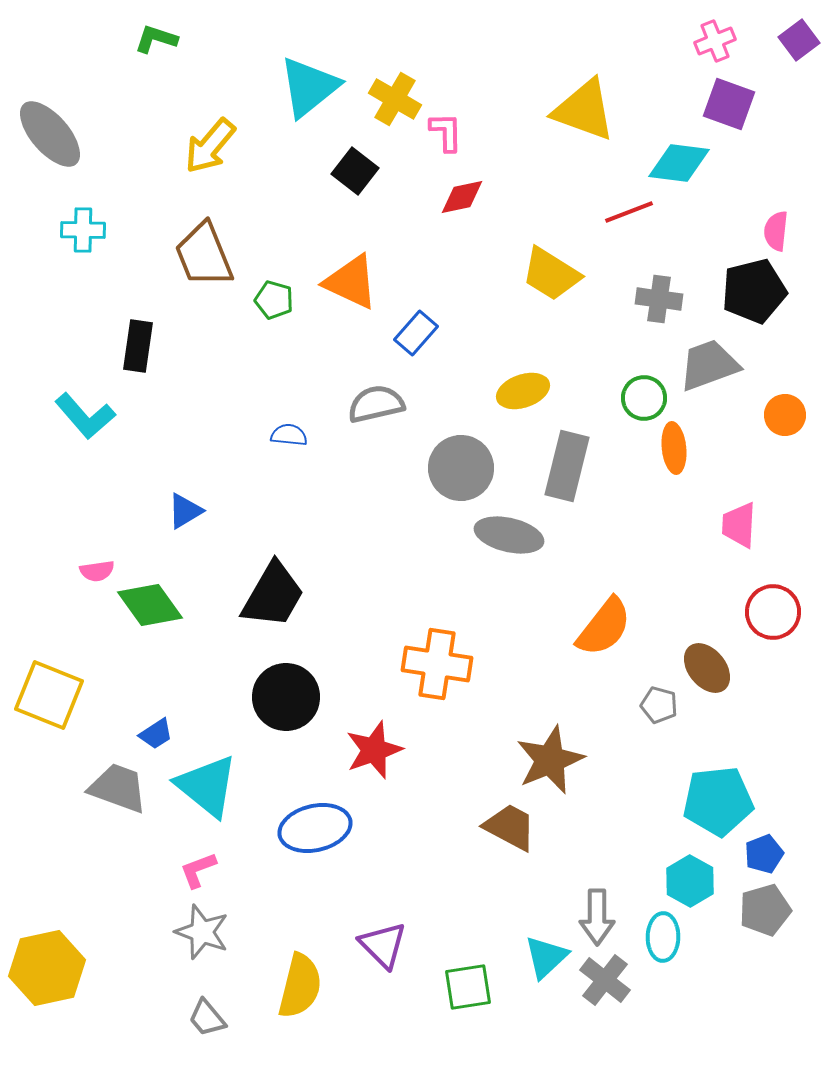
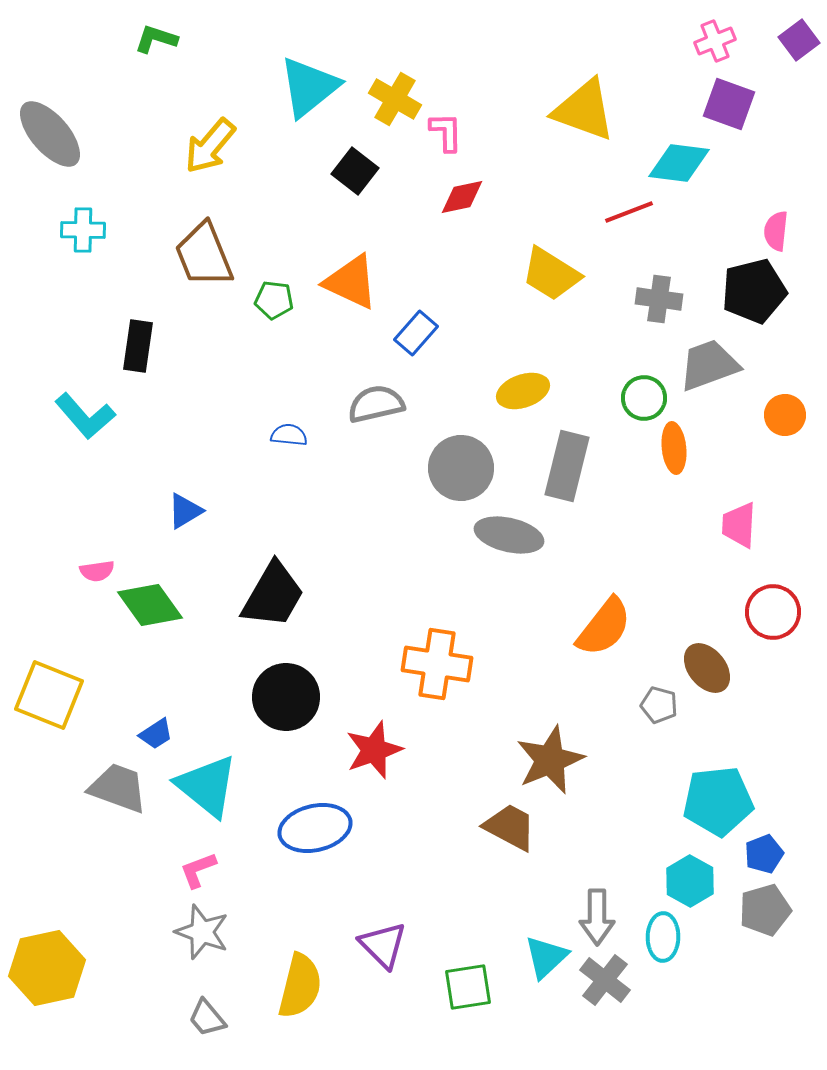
green pentagon at (274, 300): rotated 9 degrees counterclockwise
